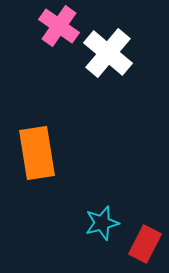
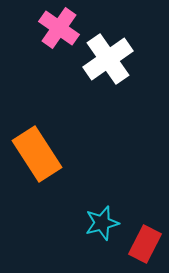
pink cross: moved 2 px down
white cross: moved 6 px down; rotated 15 degrees clockwise
orange rectangle: moved 1 px down; rotated 24 degrees counterclockwise
